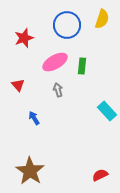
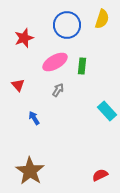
gray arrow: rotated 48 degrees clockwise
